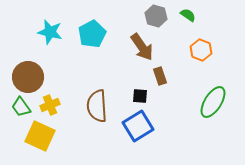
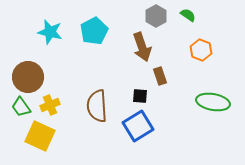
gray hexagon: rotated 15 degrees clockwise
cyan pentagon: moved 2 px right, 3 px up
brown arrow: rotated 16 degrees clockwise
green ellipse: rotated 68 degrees clockwise
